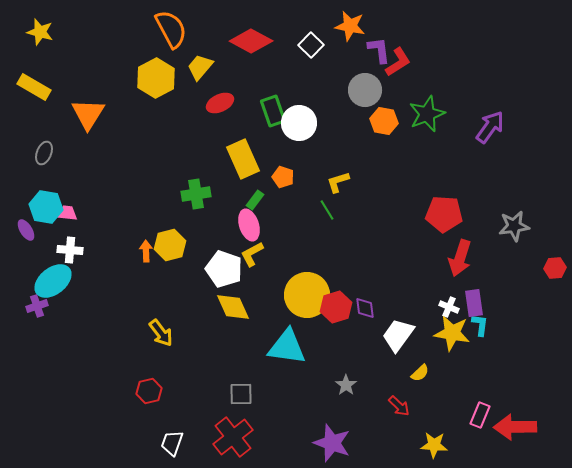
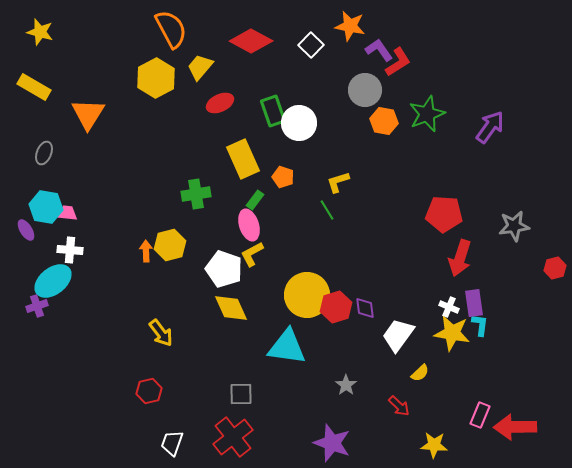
purple L-shape at (379, 50): rotated 28 degrees counterclockwise
red hexagon at (555, 268): rotated 10 degrees counterclockwise
yellow diamond at (233, 307): moved 2 px left, 1 px down
